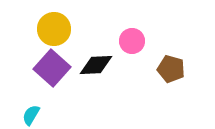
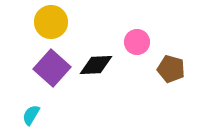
yellow circle: moved 3 px left, 7 px up
pink circle: moved 5 px right, 1 px down
